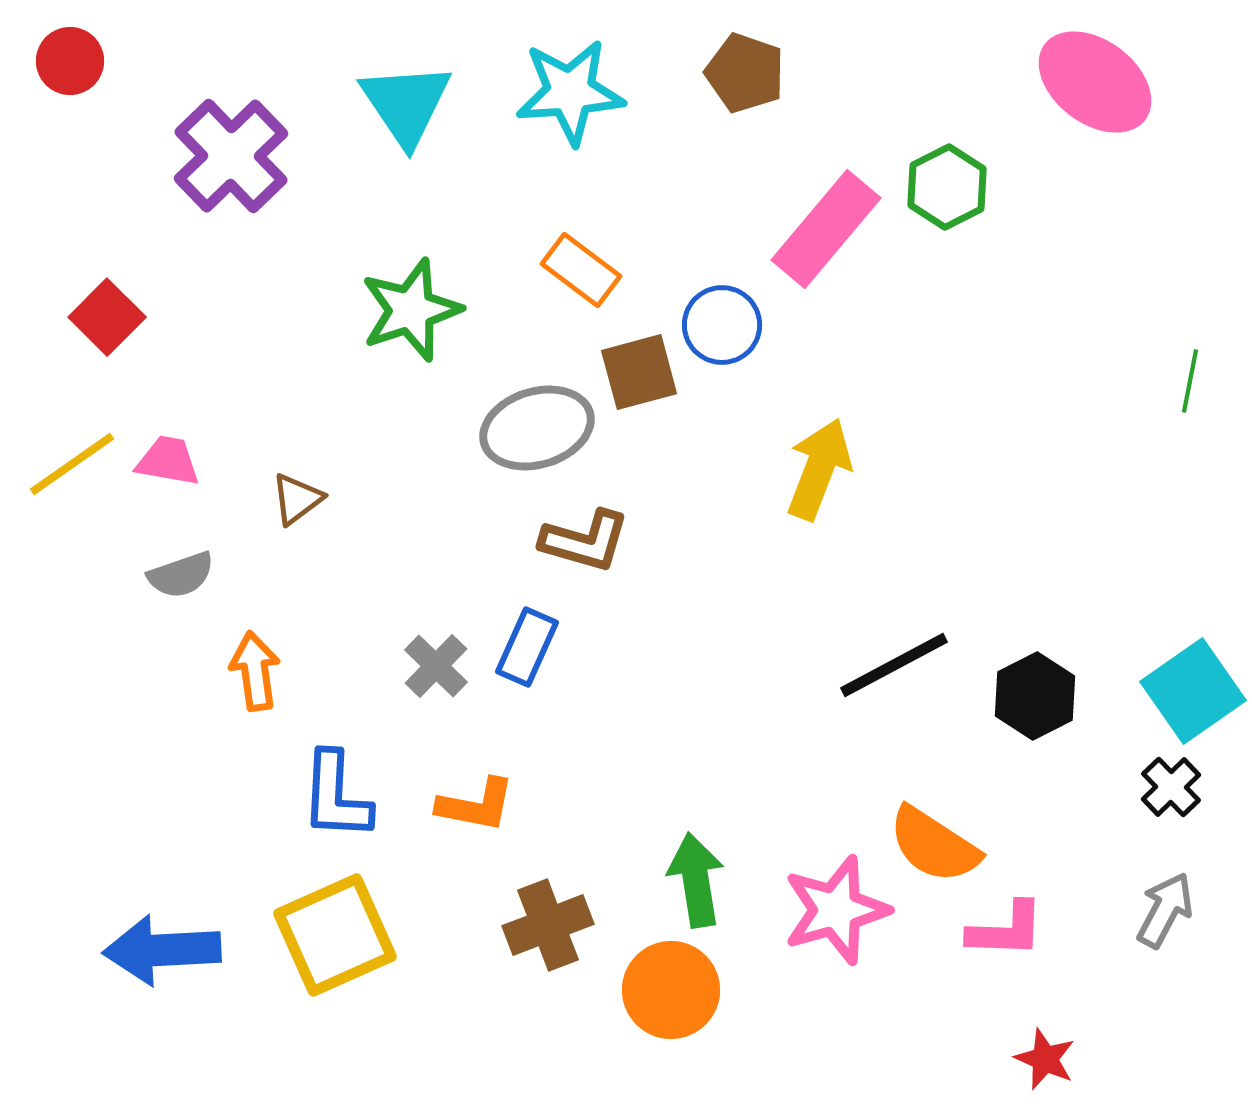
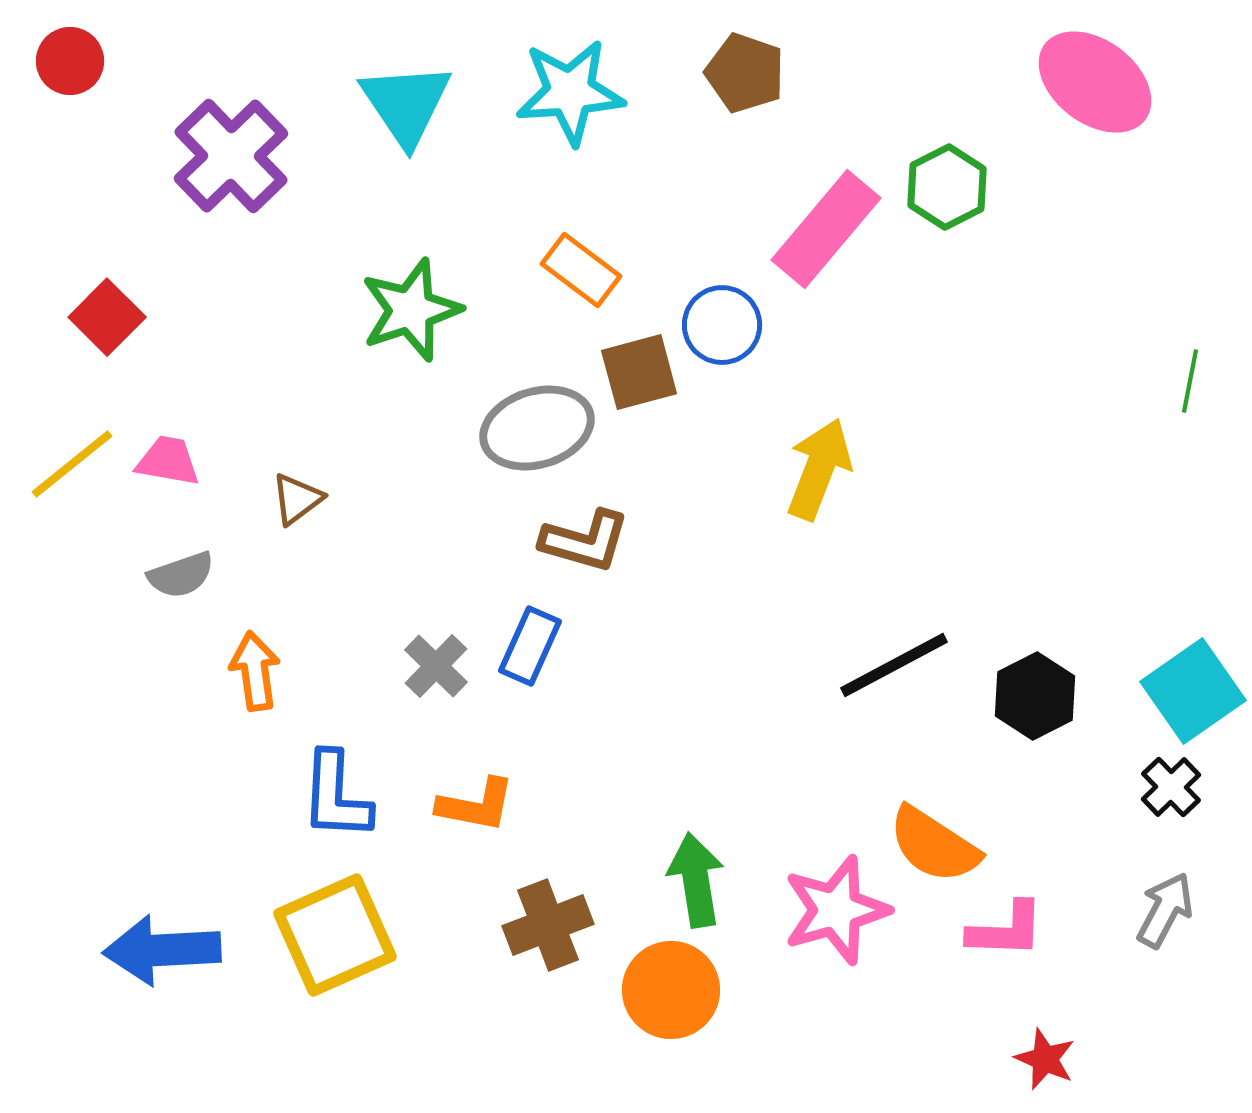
yellow line: rotated 4 degrees counterclockwise
blue rectangle: moved 3 px right, 1 px up
